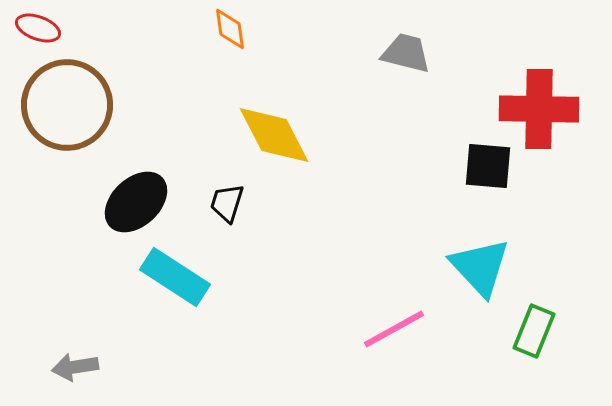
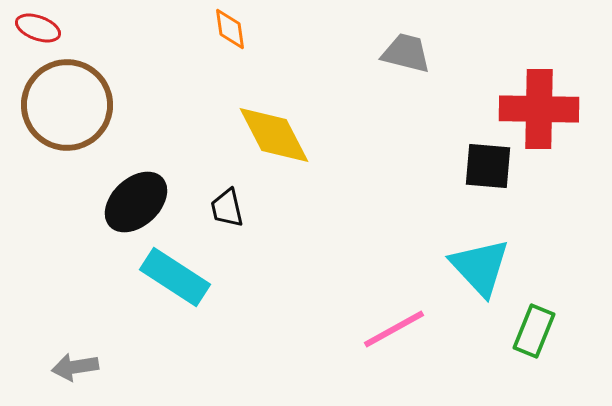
black trapezoid: moved 5 px down; rotated 30 degrees counterclockwise
